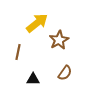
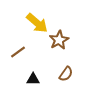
yellow arrow: rotated 80 degrees clockwise
brown line: rotated 42 degrees clockwise
brown semicircle: moved 1 px right, 1 px down
